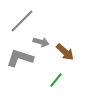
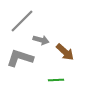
gray arrow: moved 2 px up
green line: rotated 49 degrees clockwise
